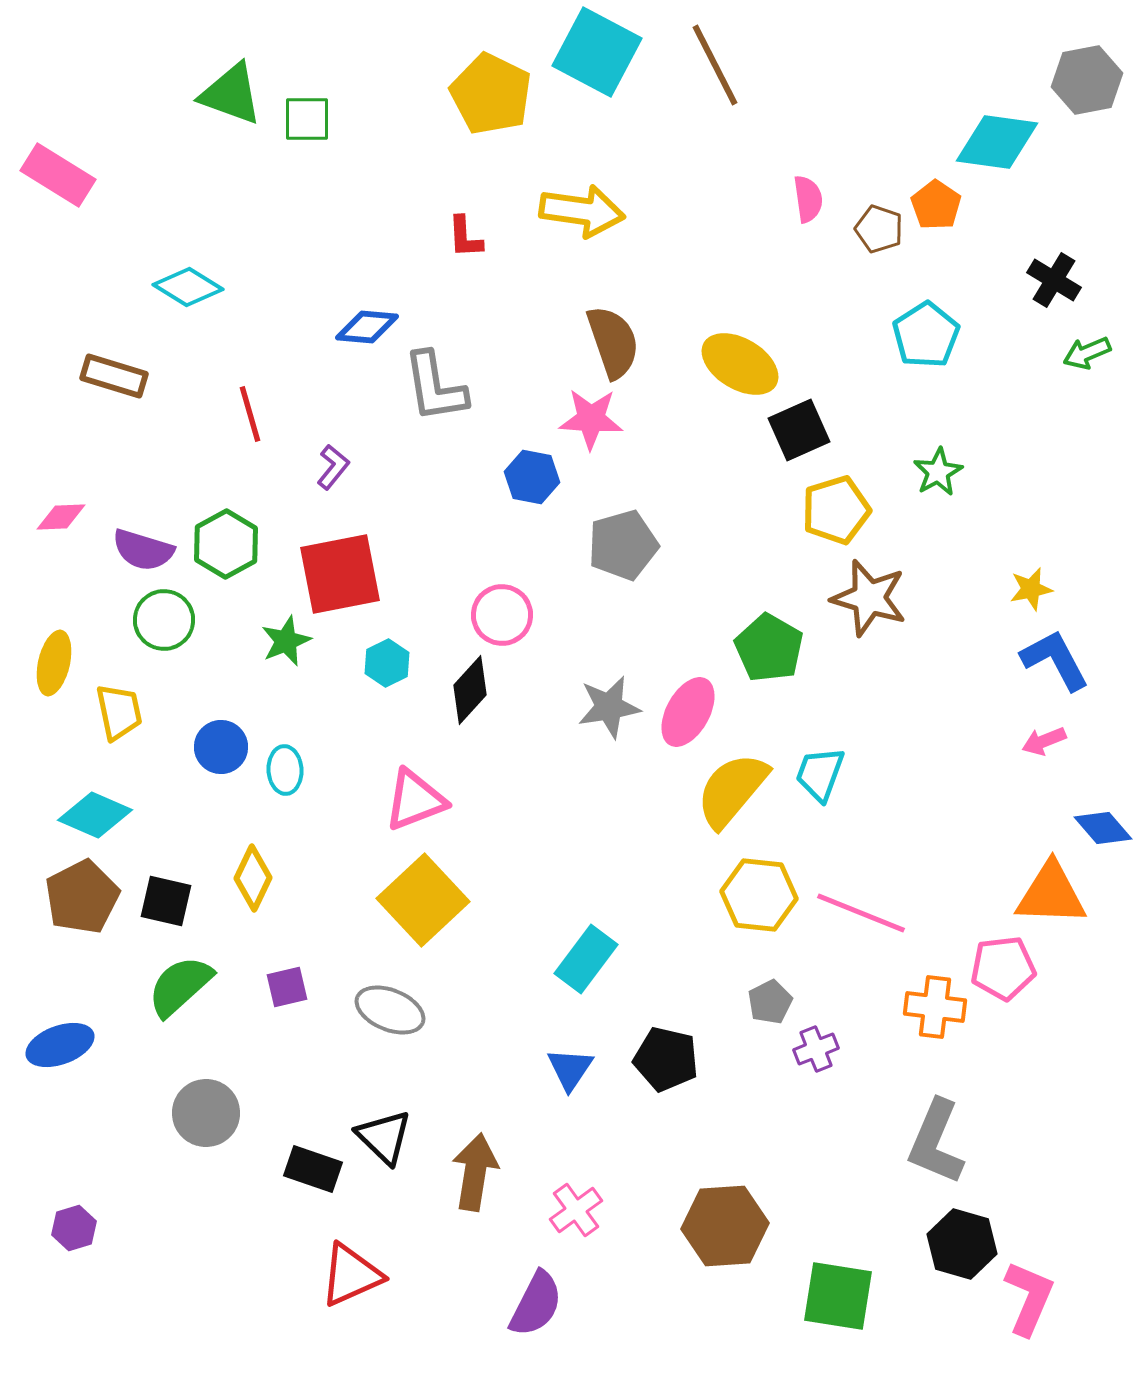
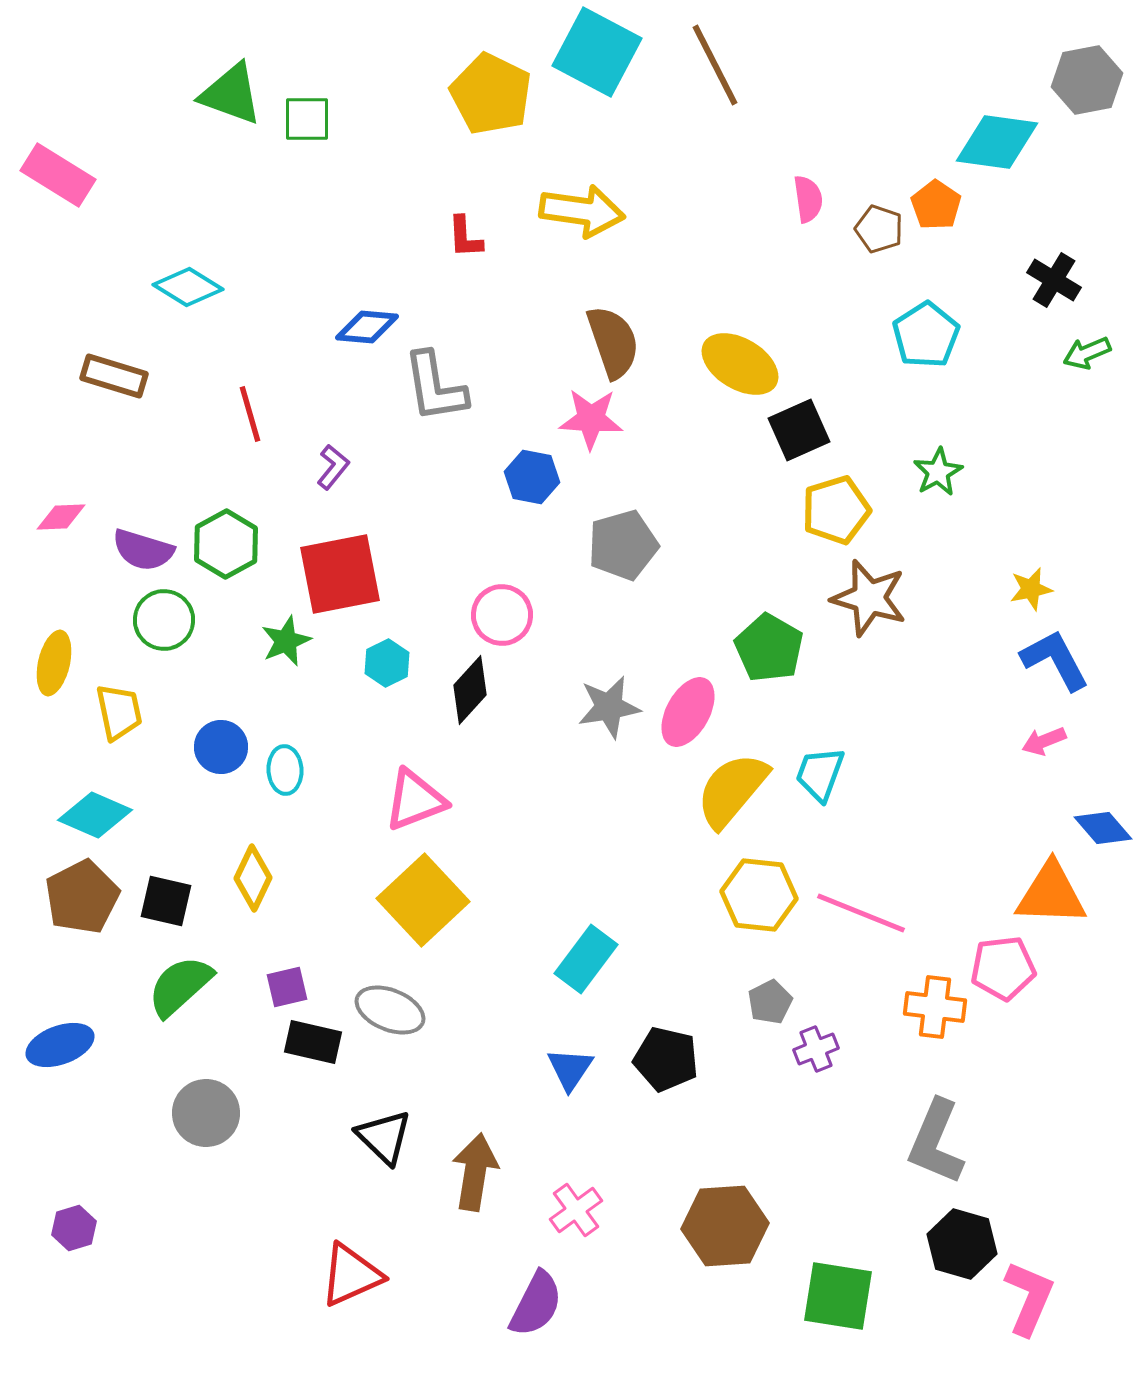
black rectangle at (313, 1169): moved 127 px up; rotated 6 degrees counterclockwise
